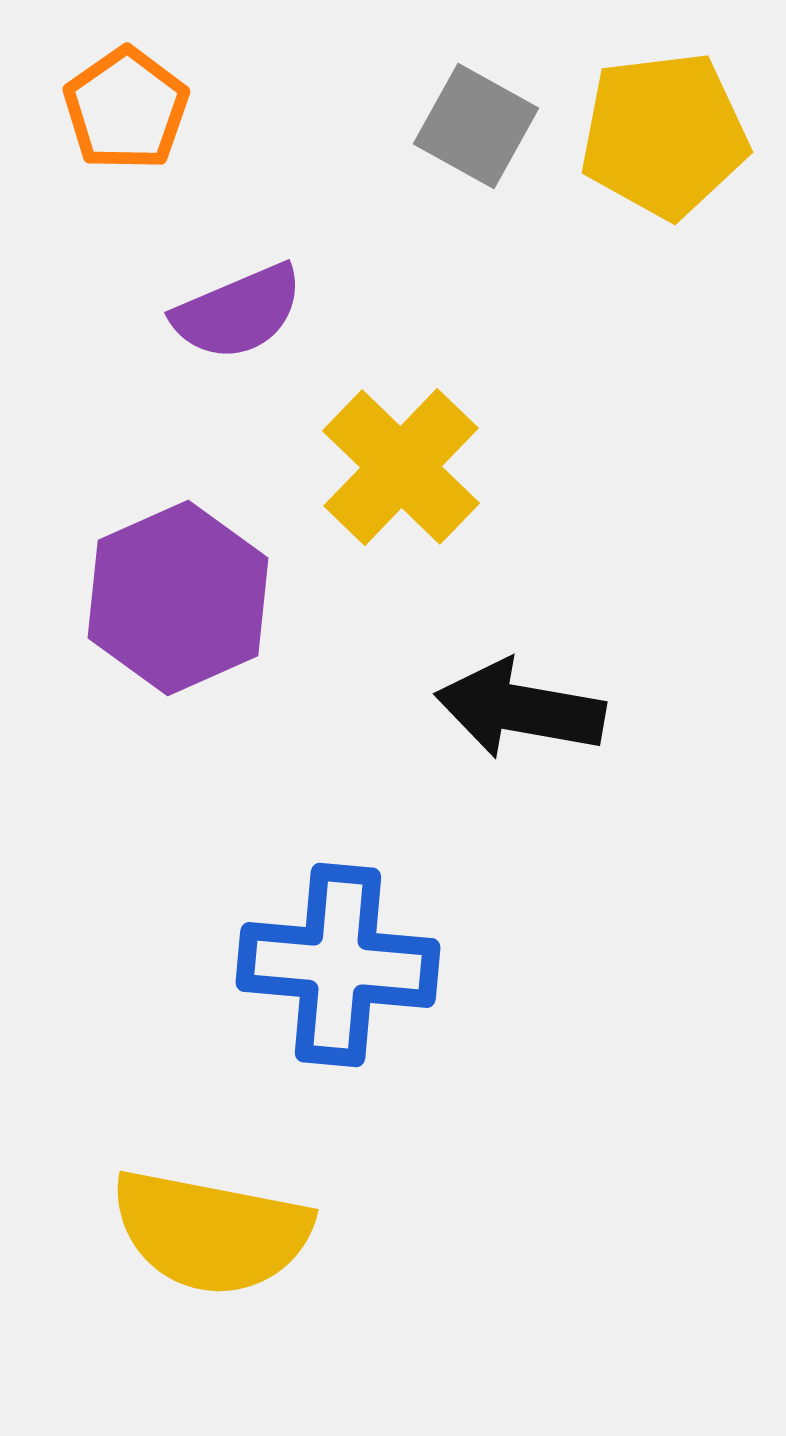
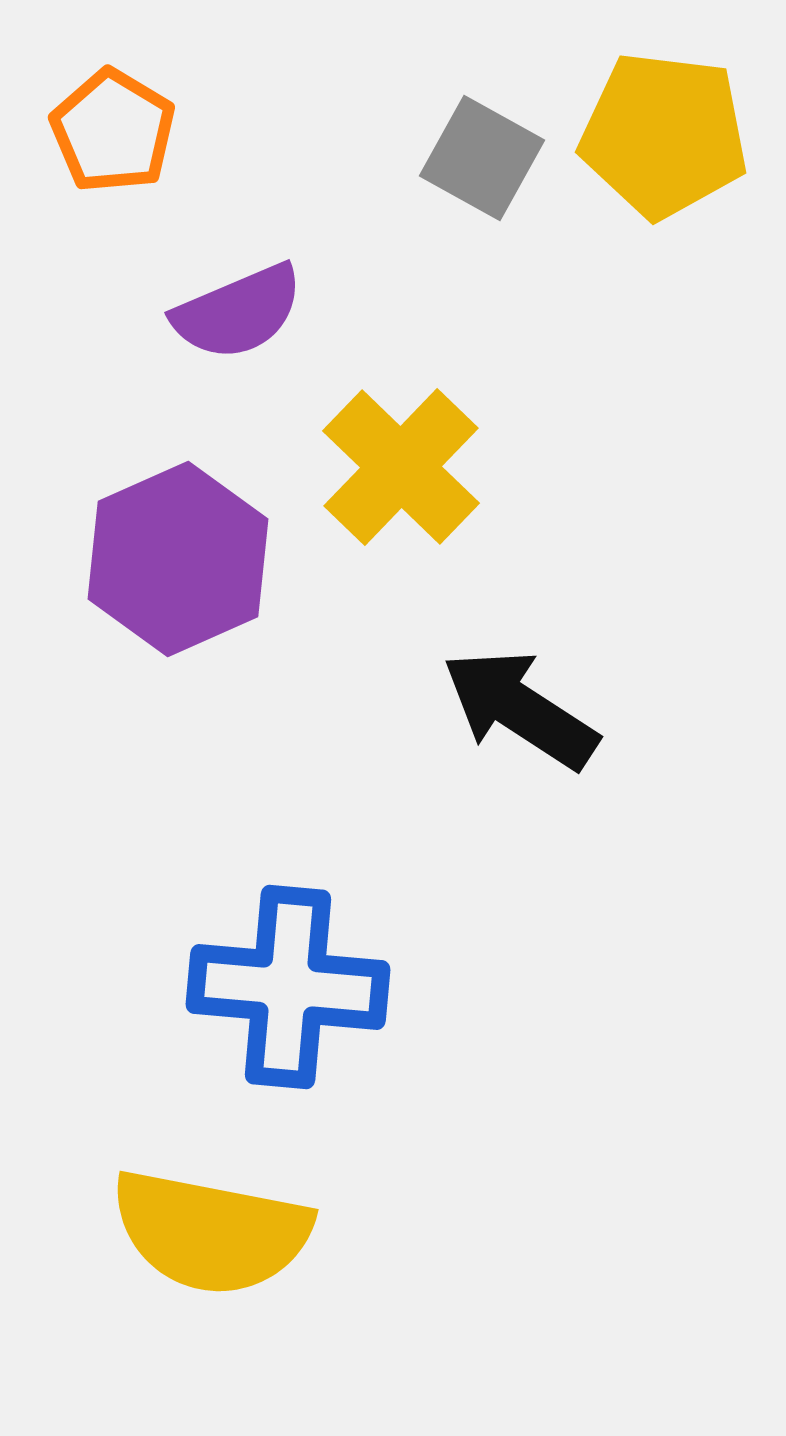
orange pentagon: moved 13 px left, 22 px down; rotated 6 degrees counterclockwise
gray square: moved 6 px right, 32 px down
yellow pentagon: rotated 14 degrees clockwise
purple hexagon: moved 39 px up
black arrow: rotated 23 degrees clockwise
blue cross: moved 50 px left, 22 px down
